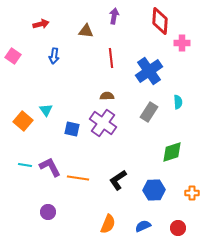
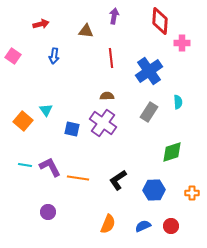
red circle: moved 7 px left, 2 px up
